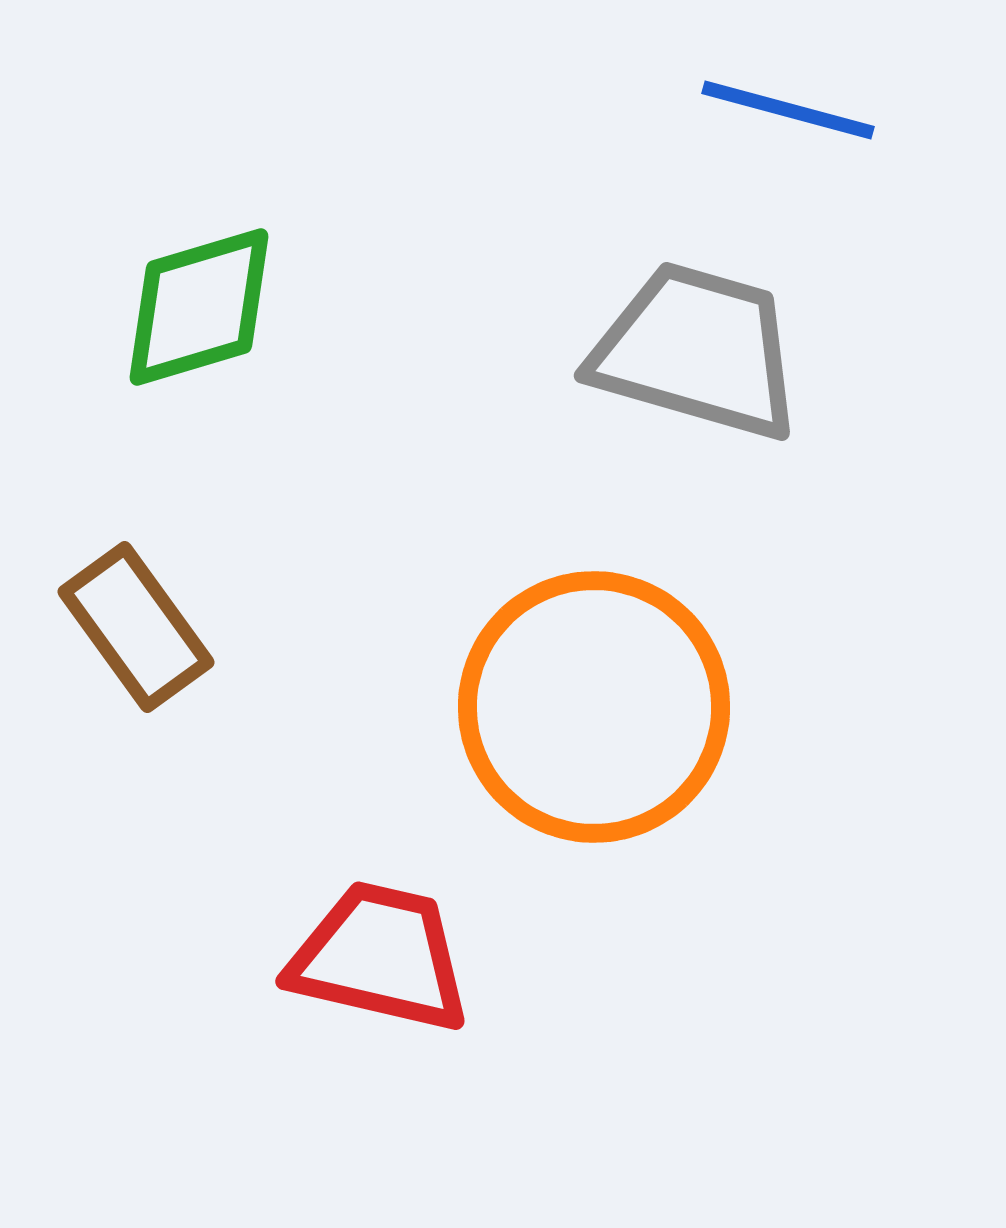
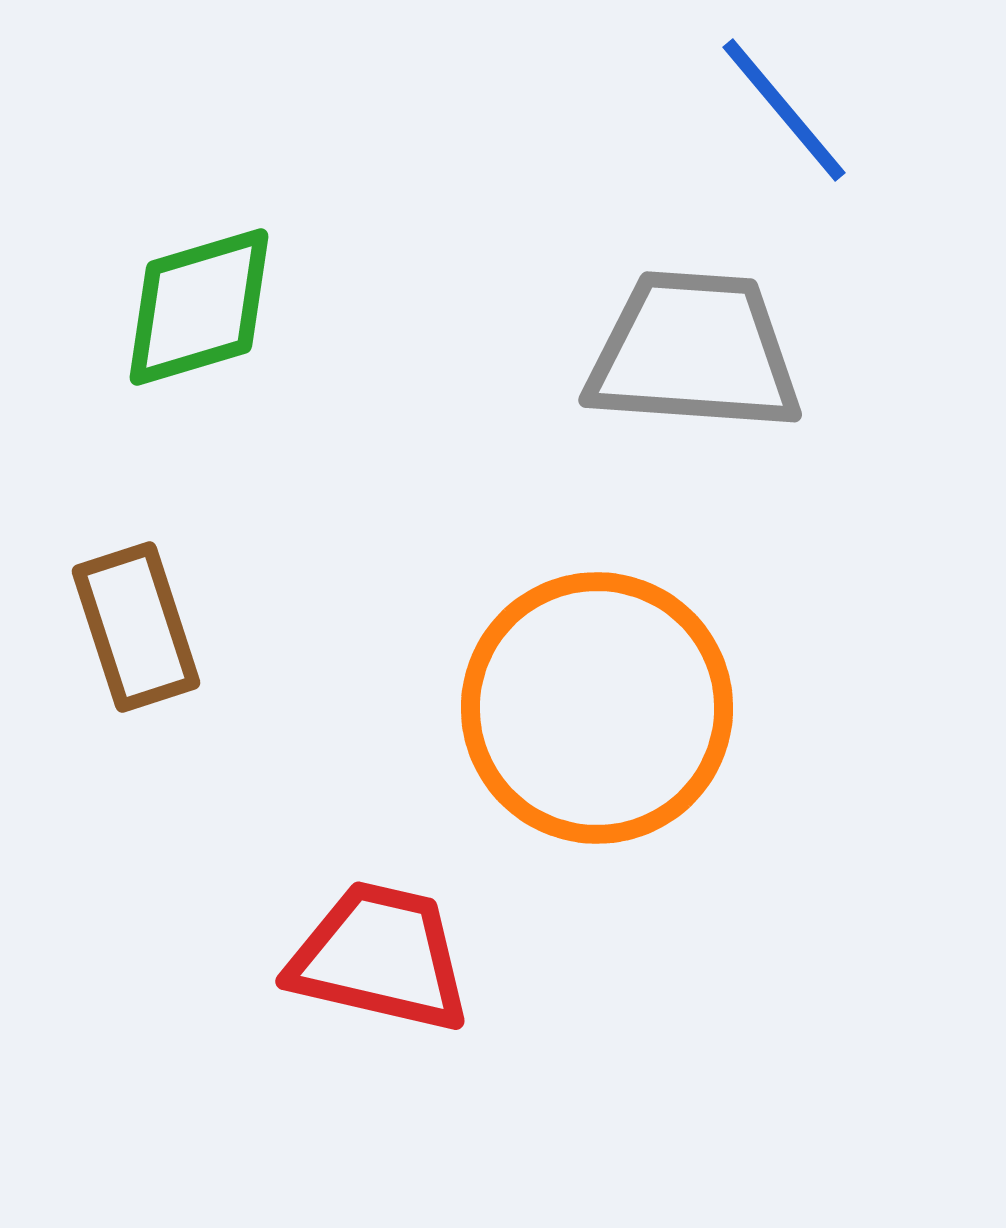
blue line: moved 4 px left; rotated 35 degrees clockwise
gray trapezoid: moved 3 px left, 1 px down; rotated 12 degrees counterclockwise
brown rectangle: rotated 18 degrees clockwise
orange circle: moved 3 px right, 1 px down
